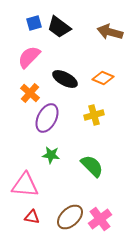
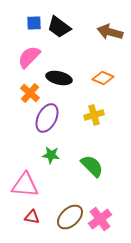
blue square: rotated 14 degrees clockwise
black ellipse: moved 6 px left, 1 px up; rotated 15 degrees counterclockwise
